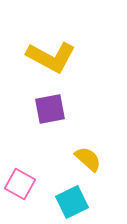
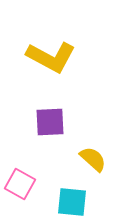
purple square: moved 13 px down; rotated 8 degrees clockwise
yellow semicircle: moved 5 px right
cyan square: rotated 32 degrees clockwise
